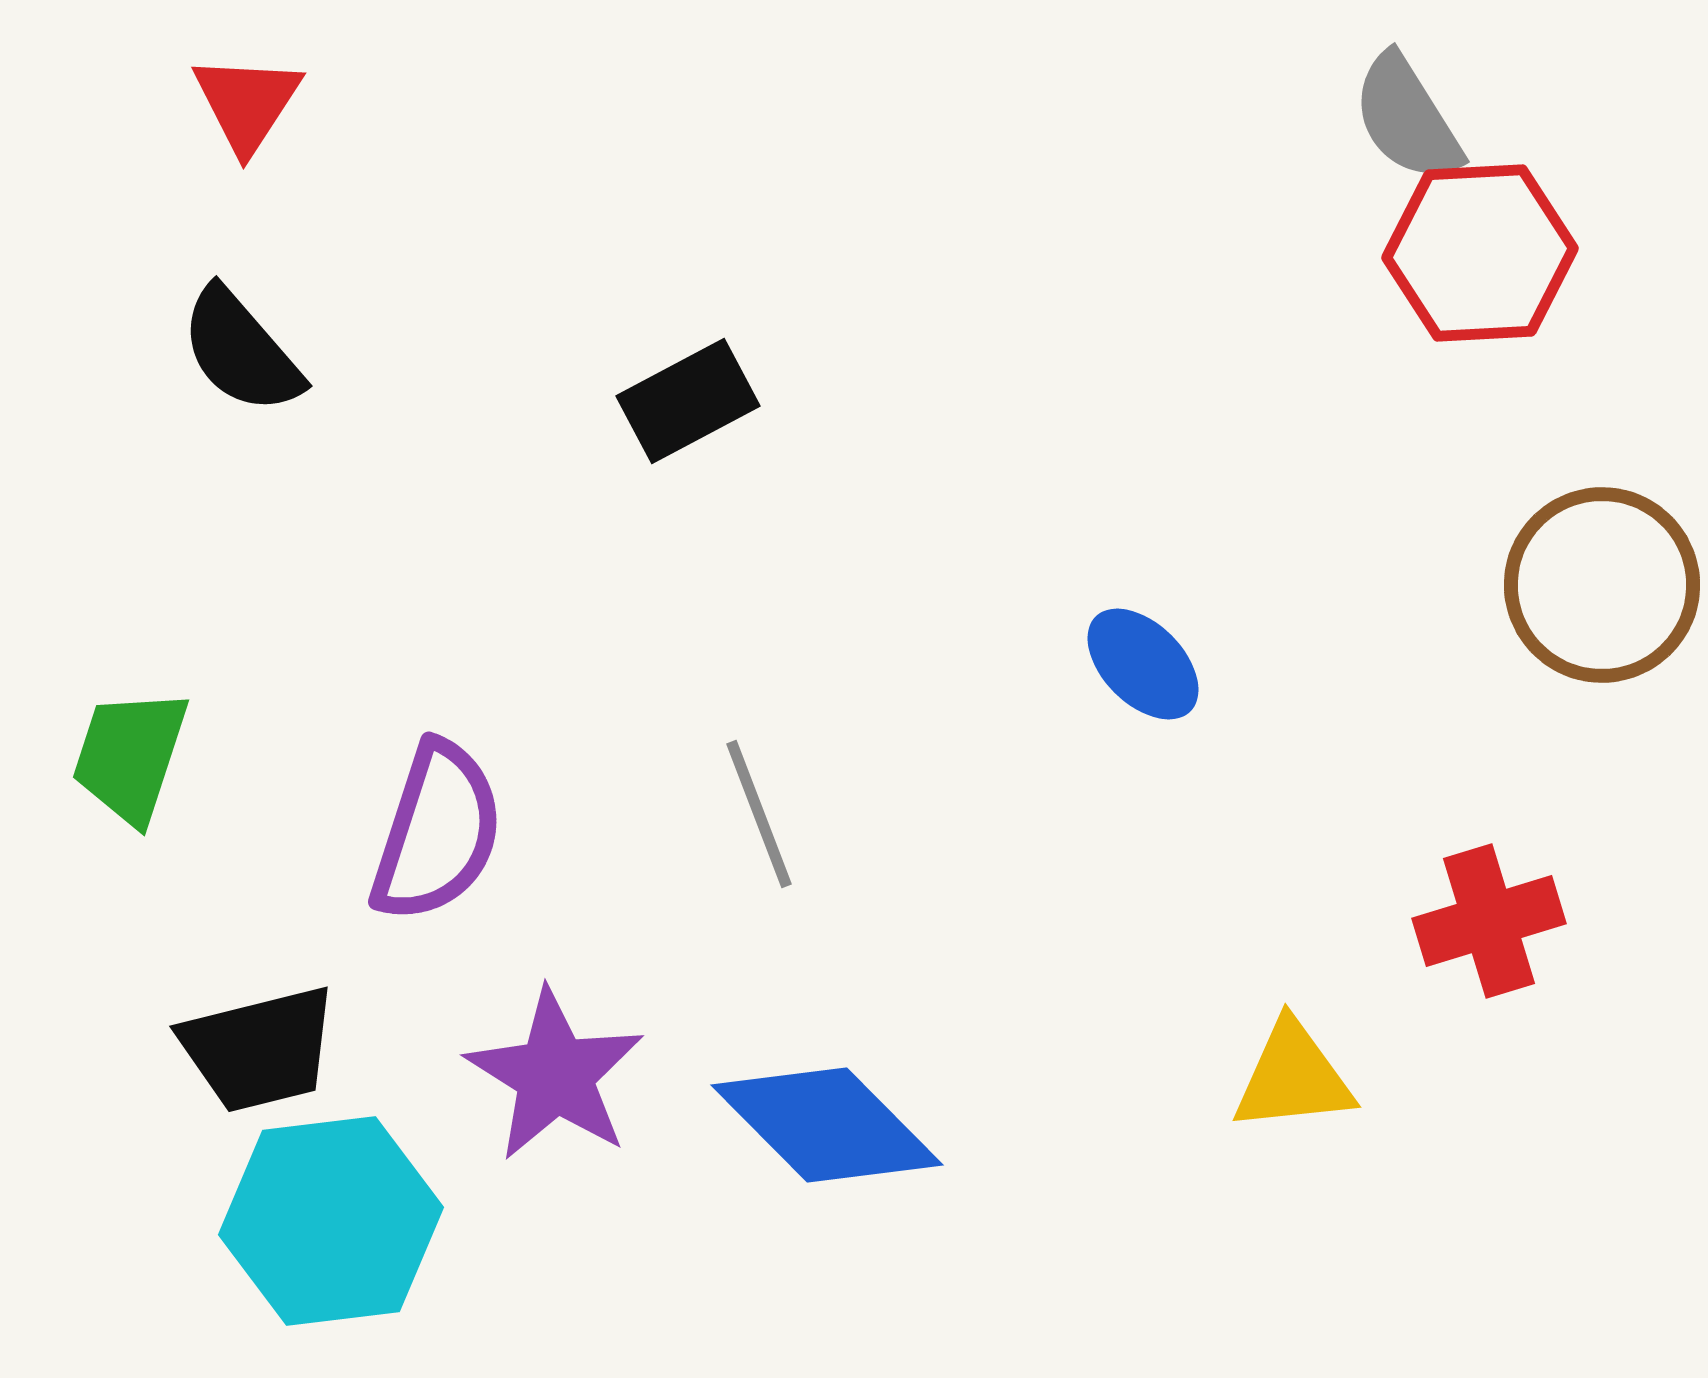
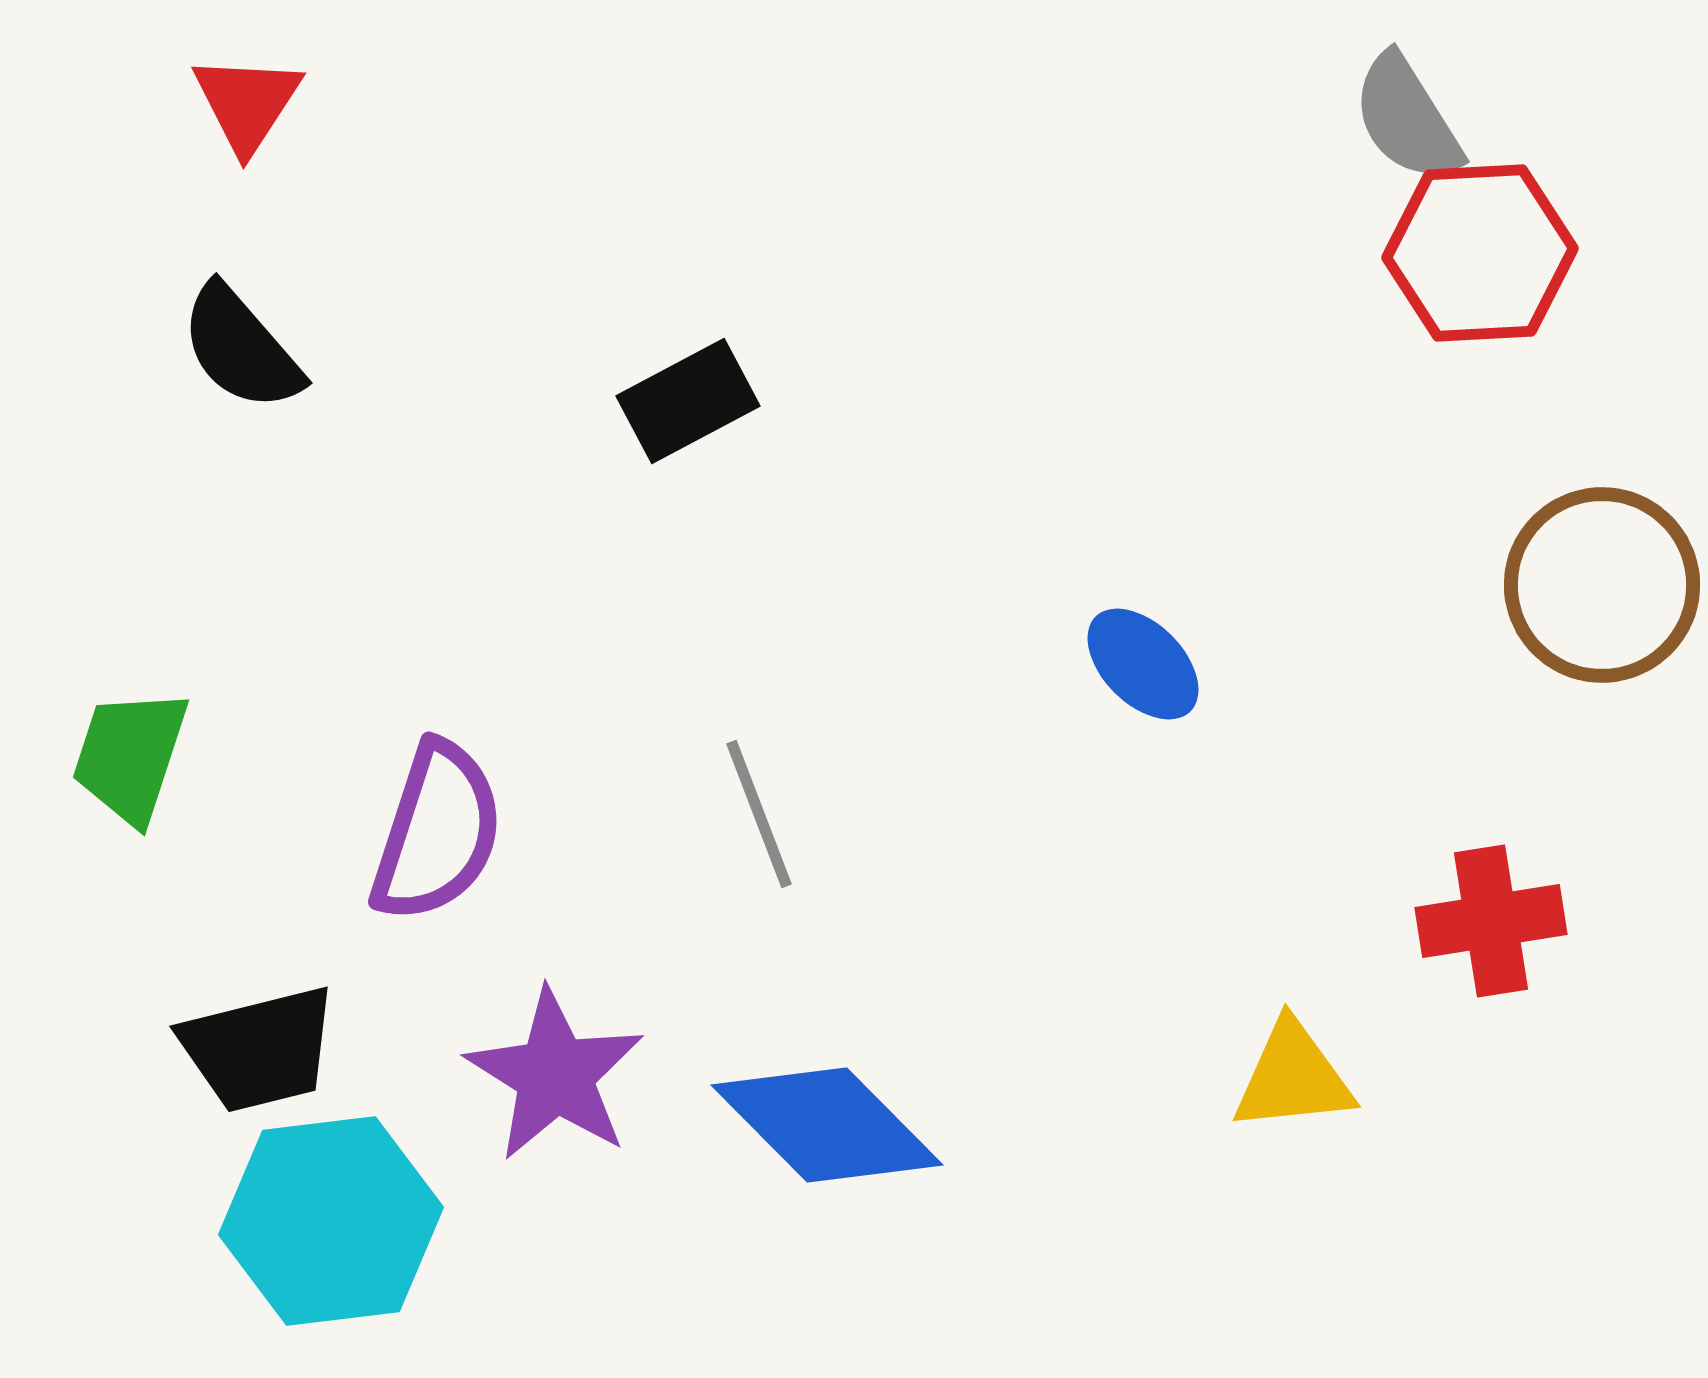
black semicircle: moved 3 px up
red cross: moved 2 px right; rotated 8 degrees clockwise
